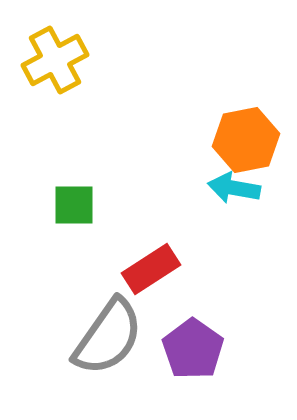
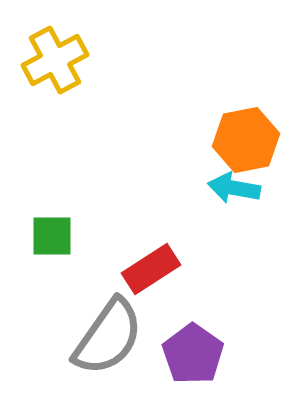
green square: moved 22 px left, 31 px down
purple pentagon: moved 5 px down
